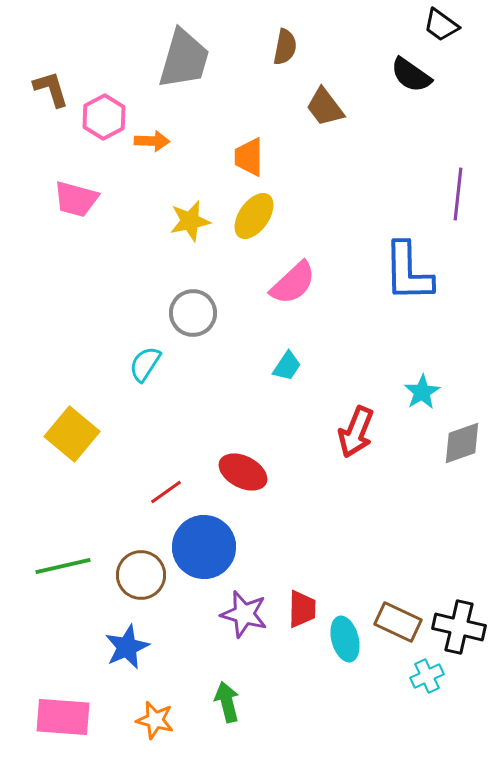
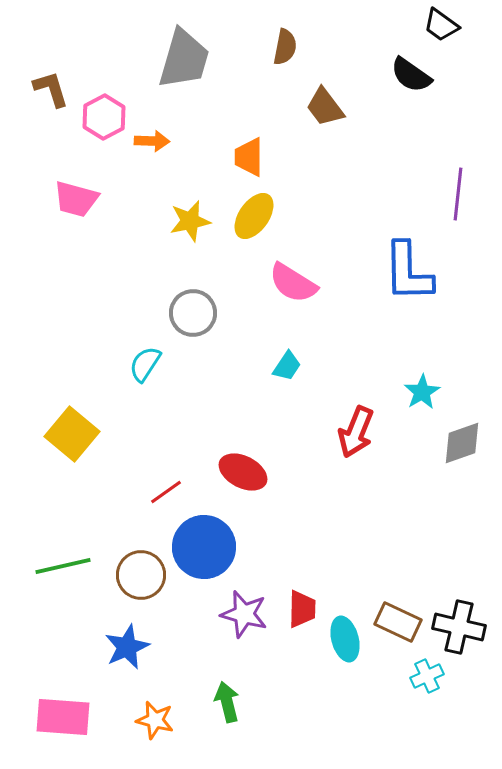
pink semicircle: rotated 75 degrees clockwise
